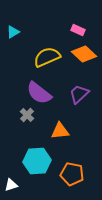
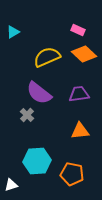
purple trapezoid: rotated 35 degrees clockwise
orange triangle: moved 20 px right
